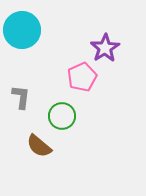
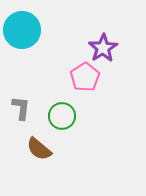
purple star: moved 2 px left
pink pentagon: moved 3 px right; rotated 8 degrees counterclockwise
gray L-shape: moved 11 px down
brown semicircle: moved 3 px down
